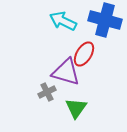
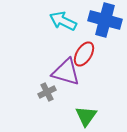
green triangle: moved 10 px right, 8 px down
